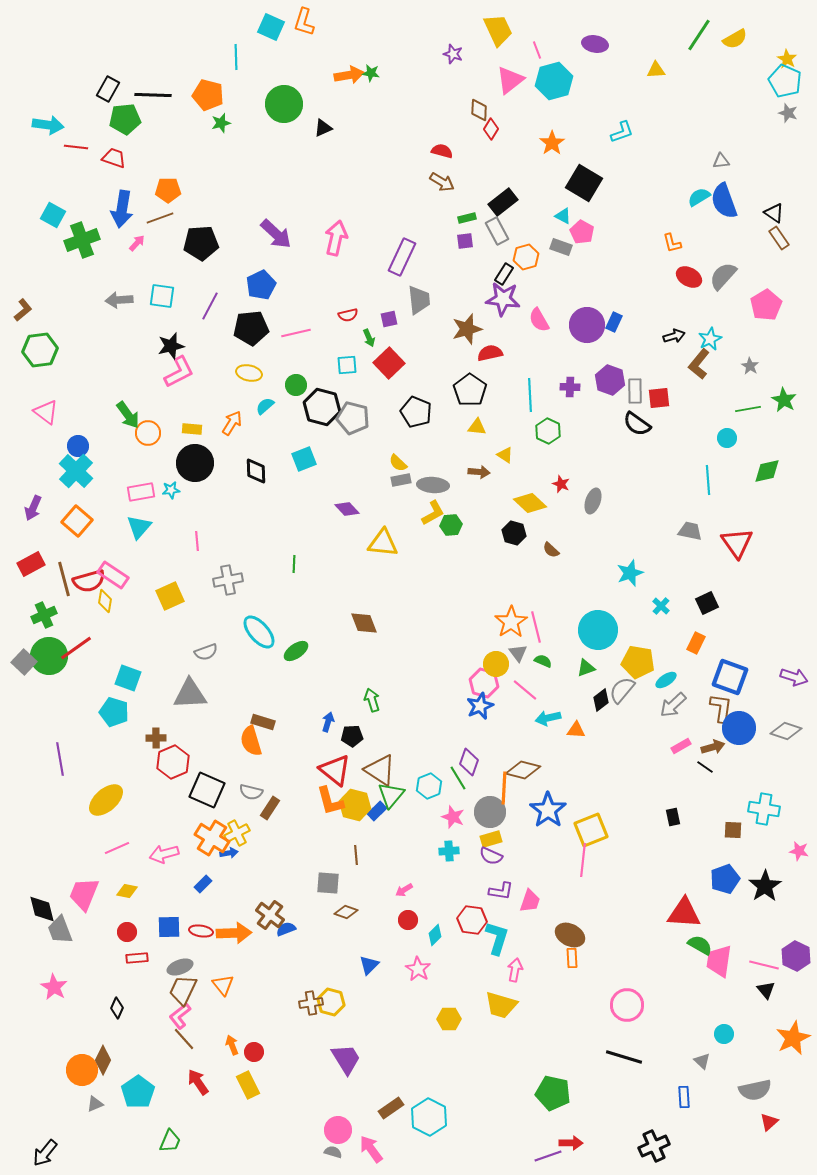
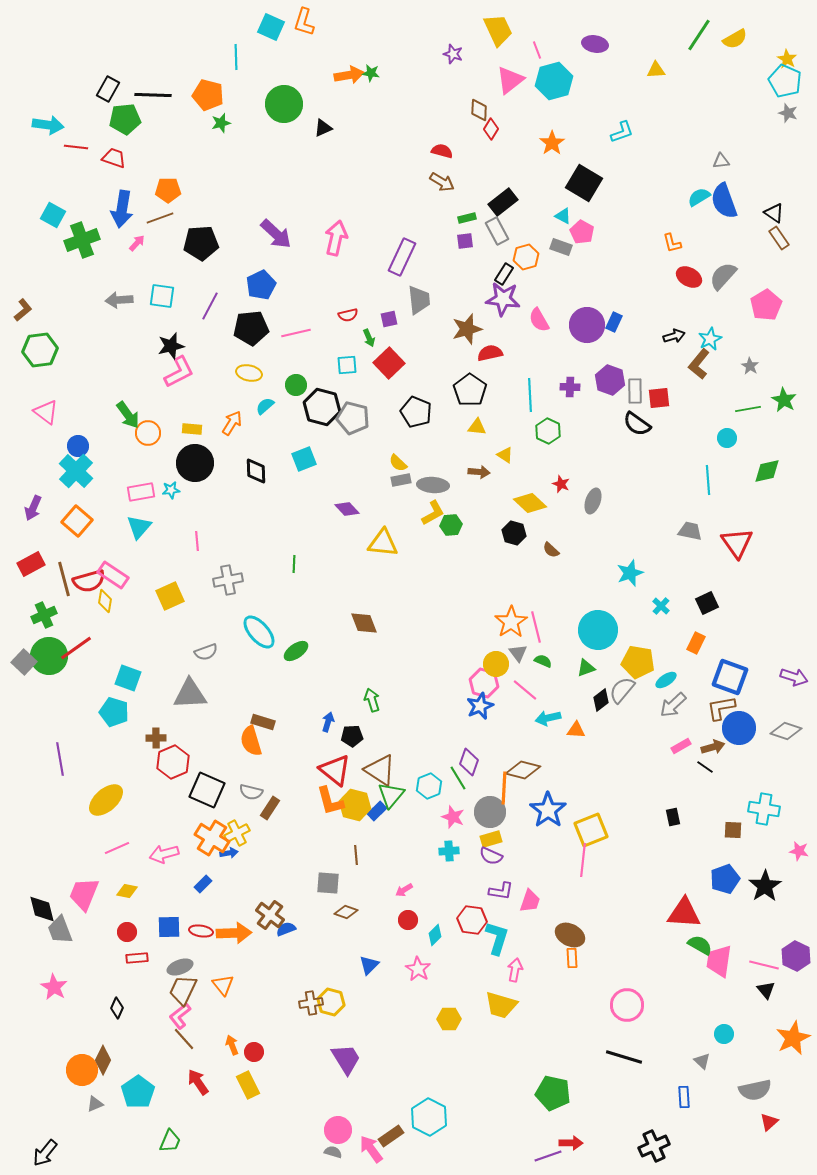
brown L-shape at (721, 708): rotated 108 degrees counterclockwise
brown rectangle at (391, 1108): moved 28 px down
